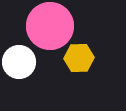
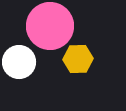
yellow hexagon: moved 1 px left, 1 px down
